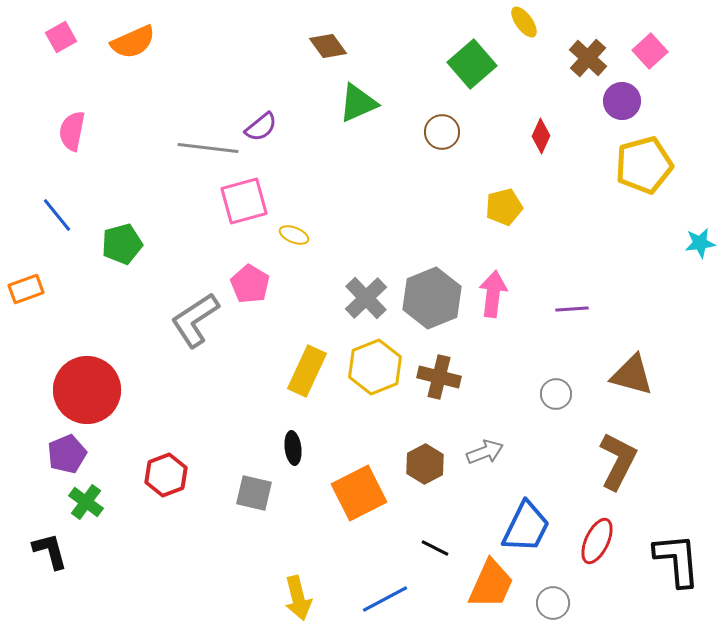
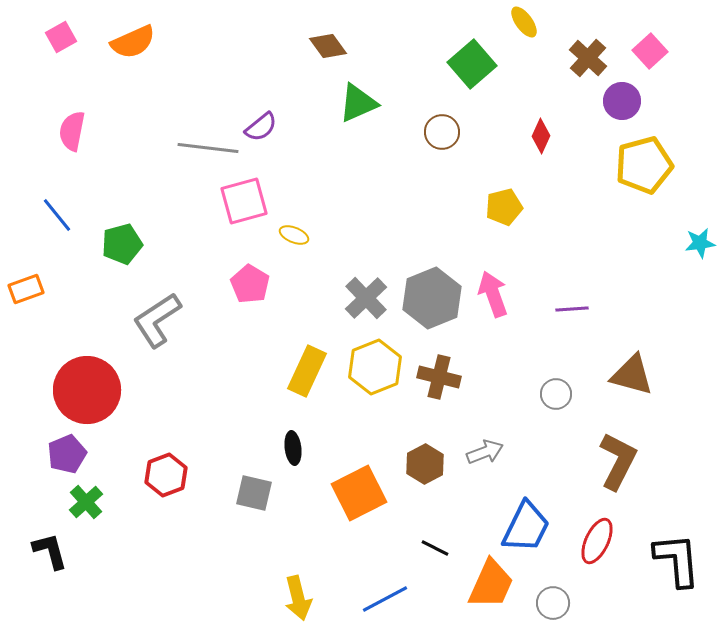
pink arrow at (493, 294): rotated 27 degrees counterclockwise
gray L-shape at (195, 320): moved 38 px left
green cross at (86, 502): rotated 12 degrees clockwise
